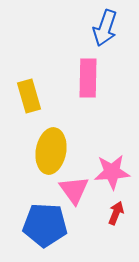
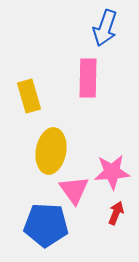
blue pentagon: moved 1 px right
